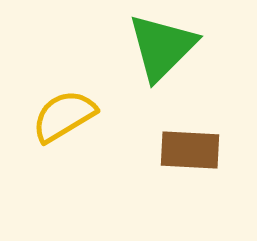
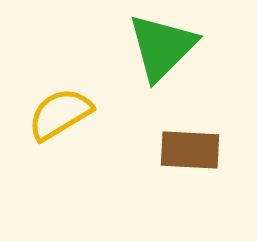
yellow semicircle: moved 4 px left, 2 px up
